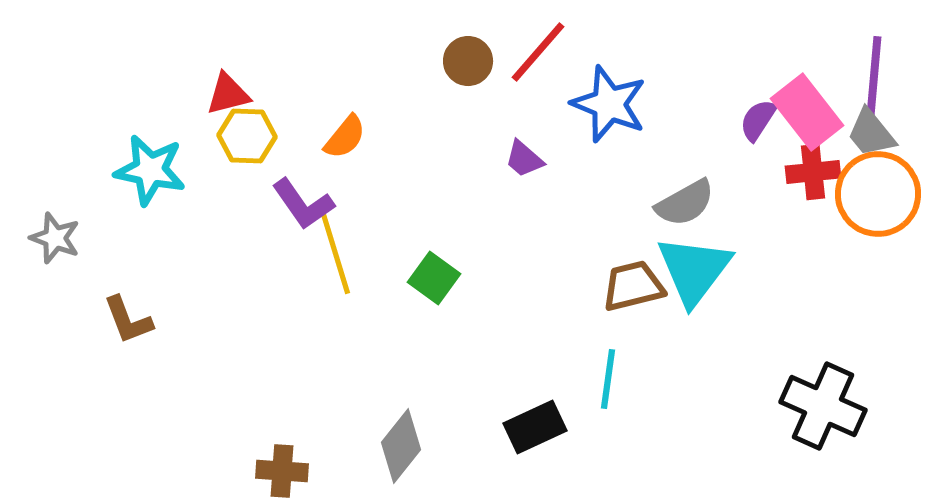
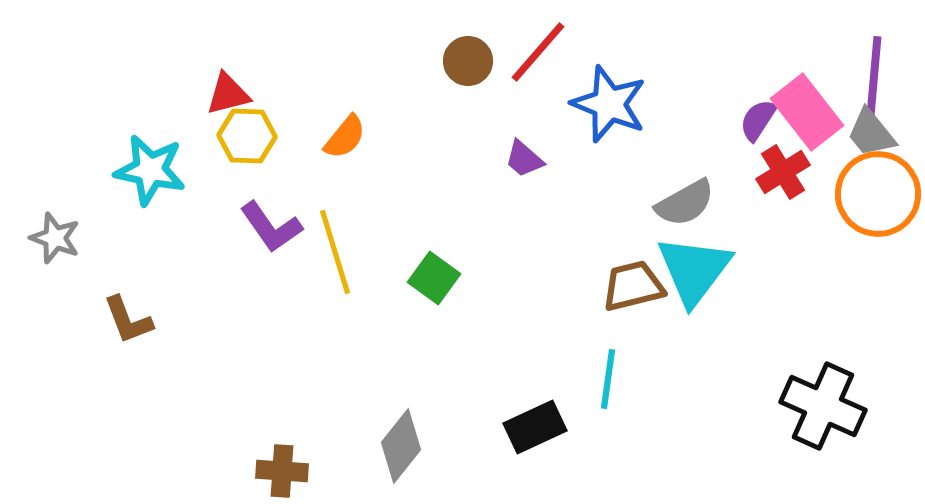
red cross: moved 30 px left; rotated 26 degrees counterclockwise
purple L-shape: moved 32 px left, 23 px down
